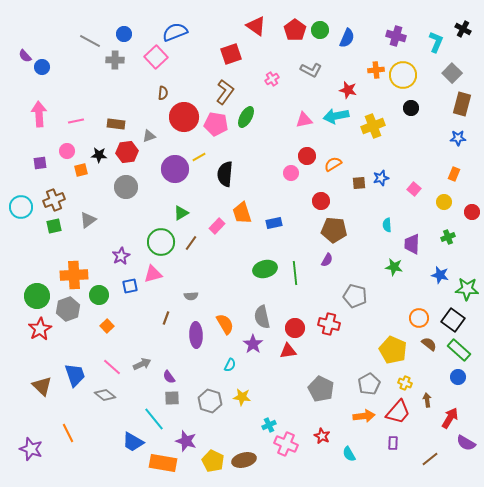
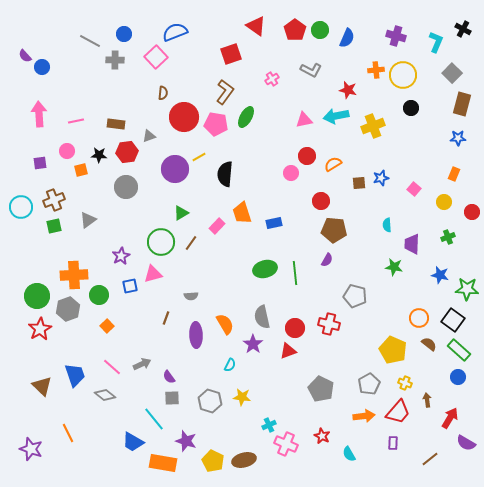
red triangle at (288, 351): rotated 12 degrees counterclockwise
